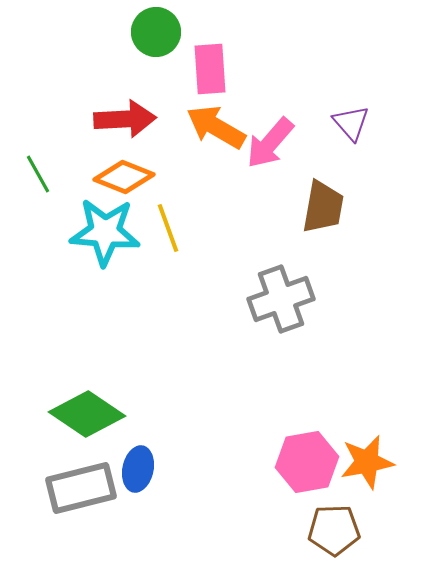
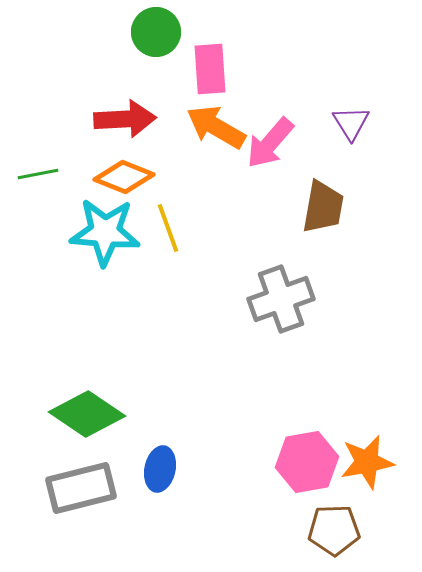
purple triangle: rotated 9 degrees clockwise
green line: rotated 72 degrees counterclockwise
blue ellipse: moved 22 px right
